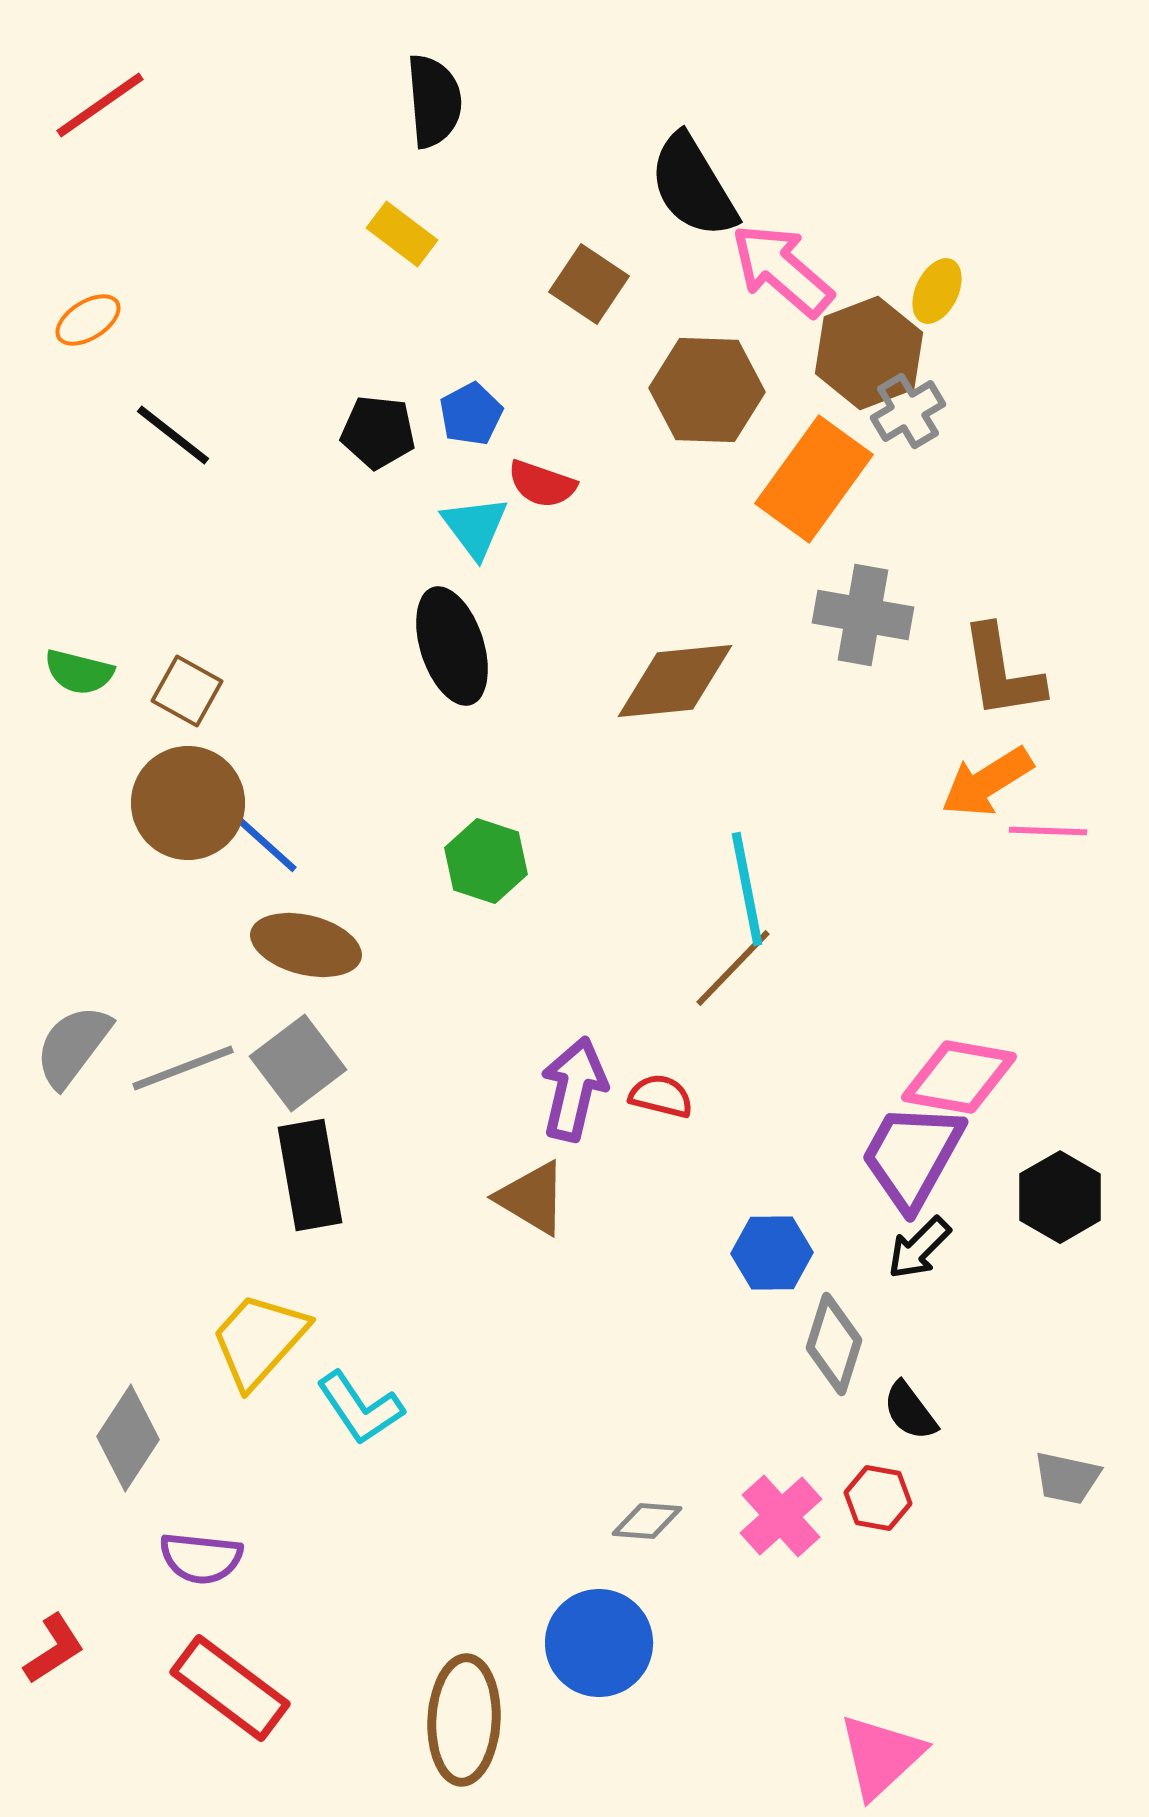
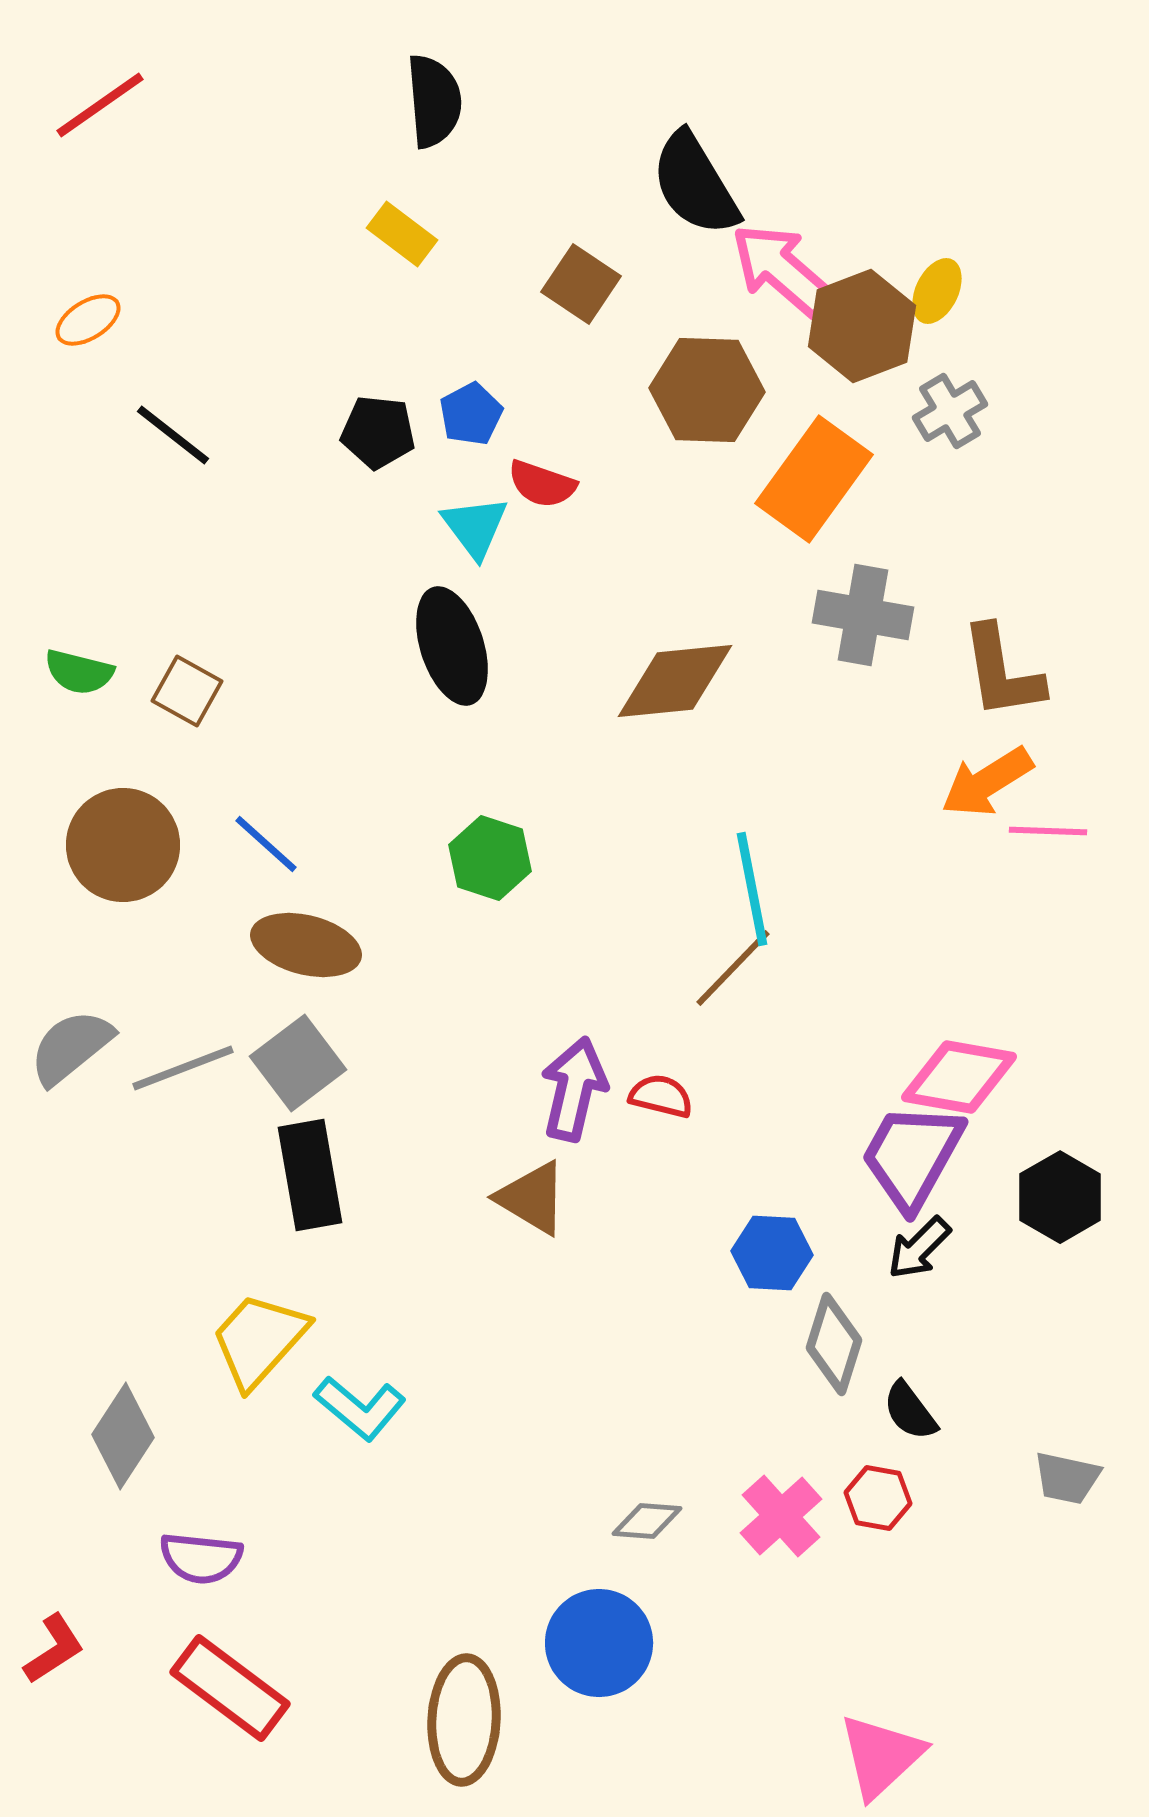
black semicircle at (693, 186): moved 2 px right, 2 px up
brown square at (589, 284): moved 8 px left
brown hexagon at (869, 353): moved 7 px left, 27 px up
gray cross at (908, 411): moved 42 px right
brown circle at (188, 803): moved 65 px left, 42 px down
green hexagon at (486, 861): moved 4 px right, 3 px up
cyan line at (747, 889): moved 5 px right
gray semicircle at (73, 1046): moved 2 px left, 1 px down; rotated 14 degrees clockwise
blue hexagon at (772, 1253): rotated 4 degrees clockwise
cyan L-shape at (360, 1408): rotated 16 degrees counterclockwise
gray diamond at (128, 1438): moved 5 px left, 2 px up
